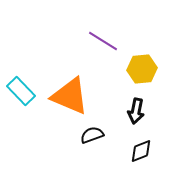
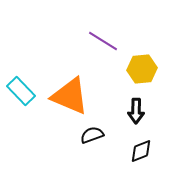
black arrow: rotated 10 degrees counterclockwise
